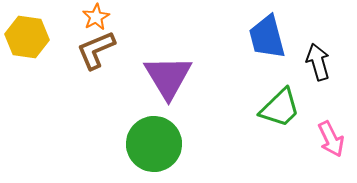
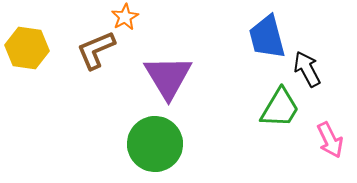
orange star: moved 29 px right
yellow hexagon: moved 11 px down
black arrow: moved 11 px left, 7 px down; rotated 12 degrees counterclockwise
green trapezoid: rotated 15 degrees counterclockwise
pink arrow: moved 1 px left, 1 px down
green circle: moved 1 px right
